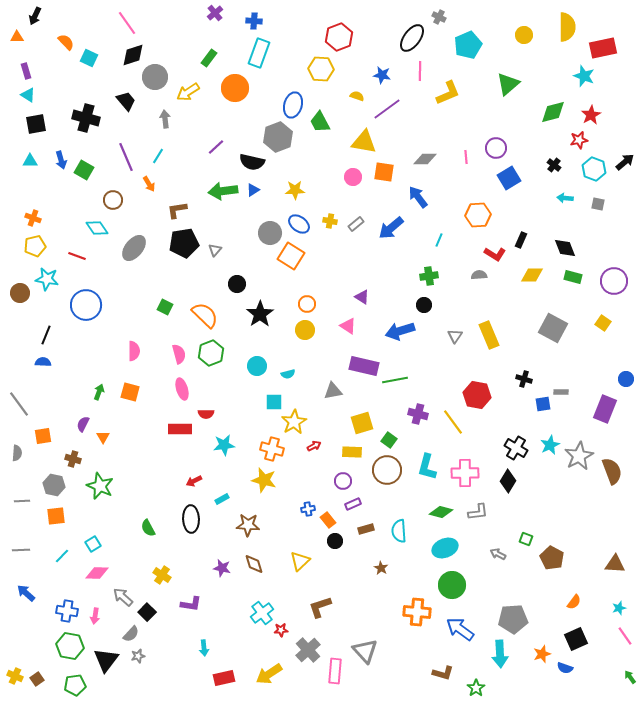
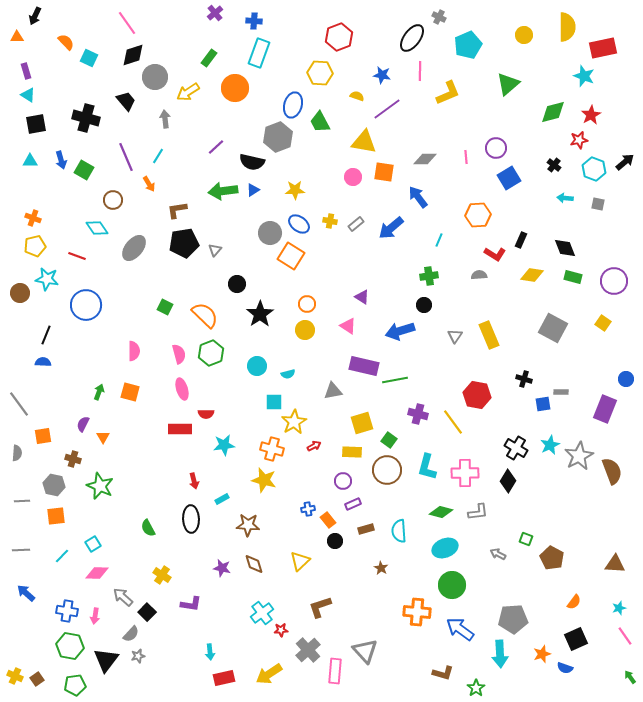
yellow hexagon at (321, 69): moved 1 px left, 4 px down
yellow diamond at (532, 275): rotated 10 degrees clockwise
red arrow at (194, 481): rotated 77 degrees counterclockwise
cyan arrow at (204, 648): moved 6 px right, 4 px down
